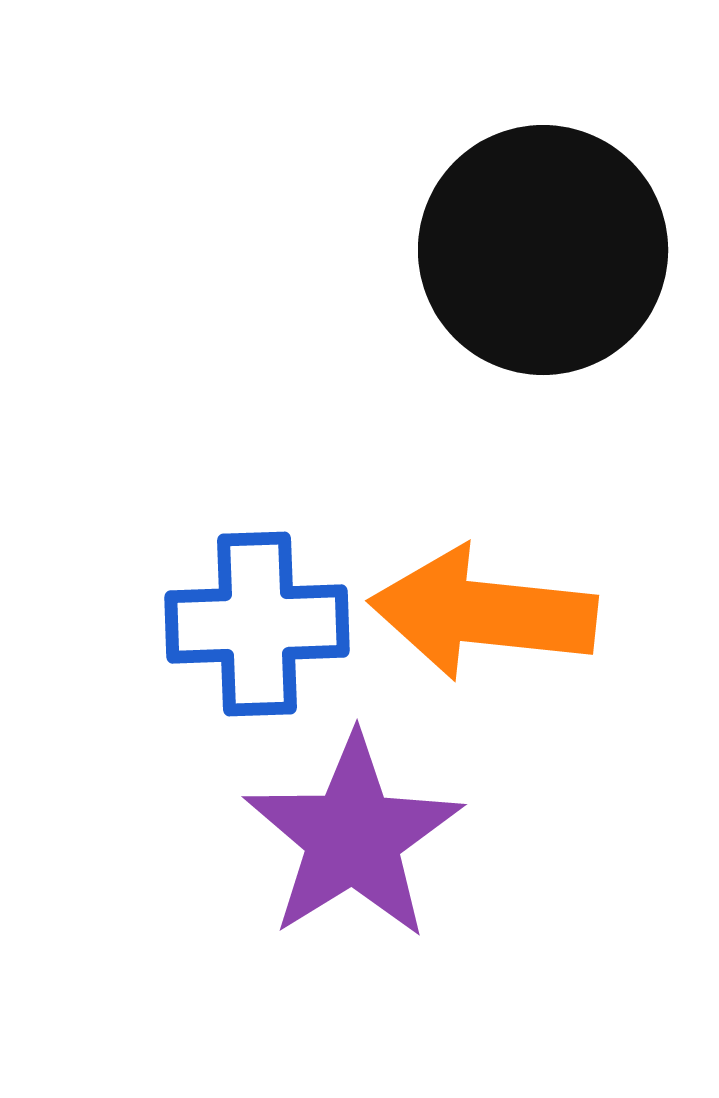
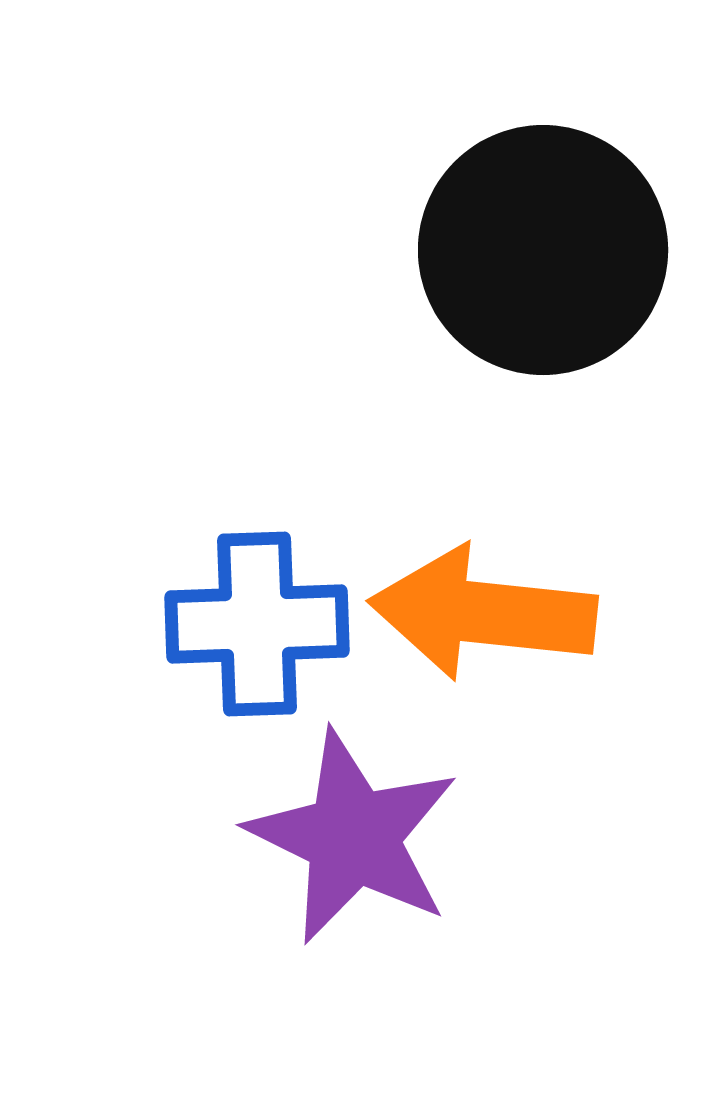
purple star: rotated 14 degrees counterclockwise
